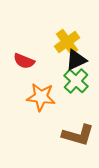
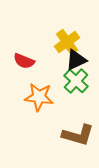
orange star: moved 2 px left
